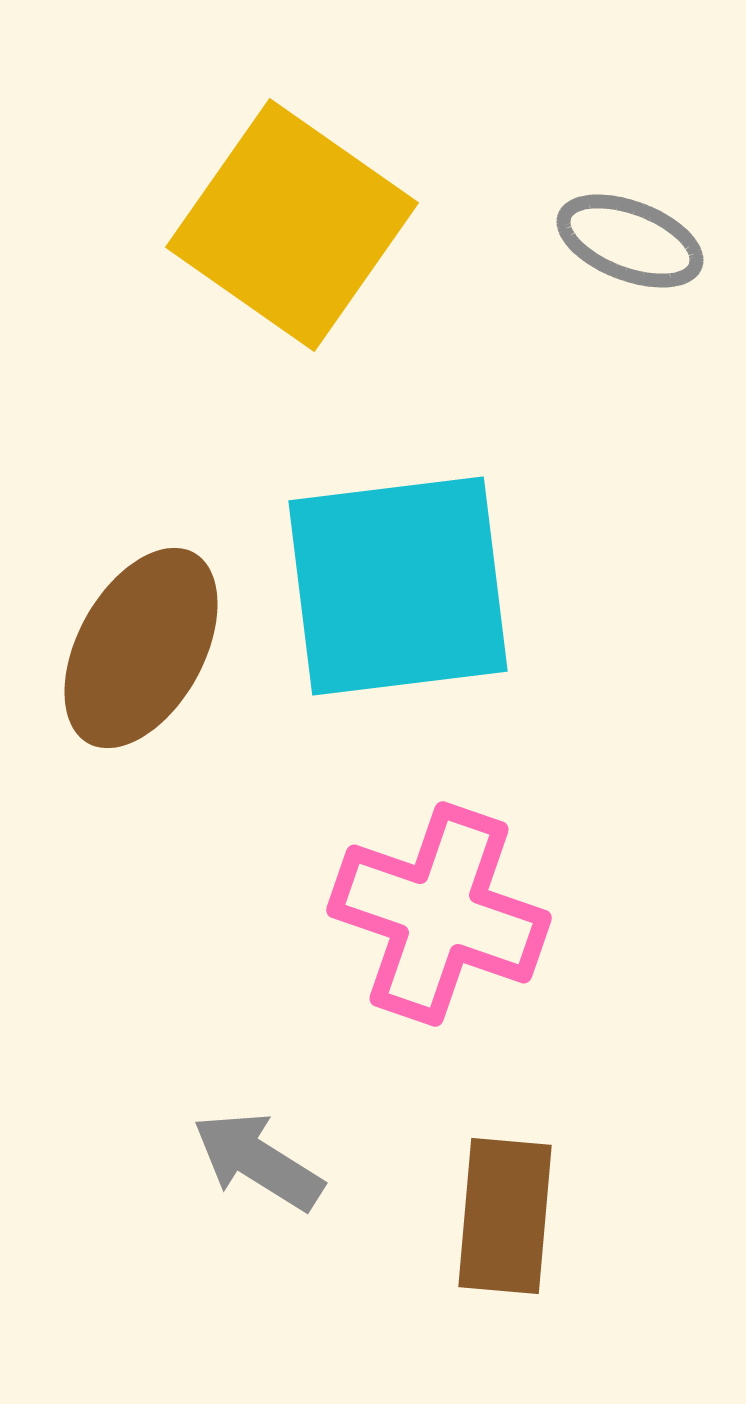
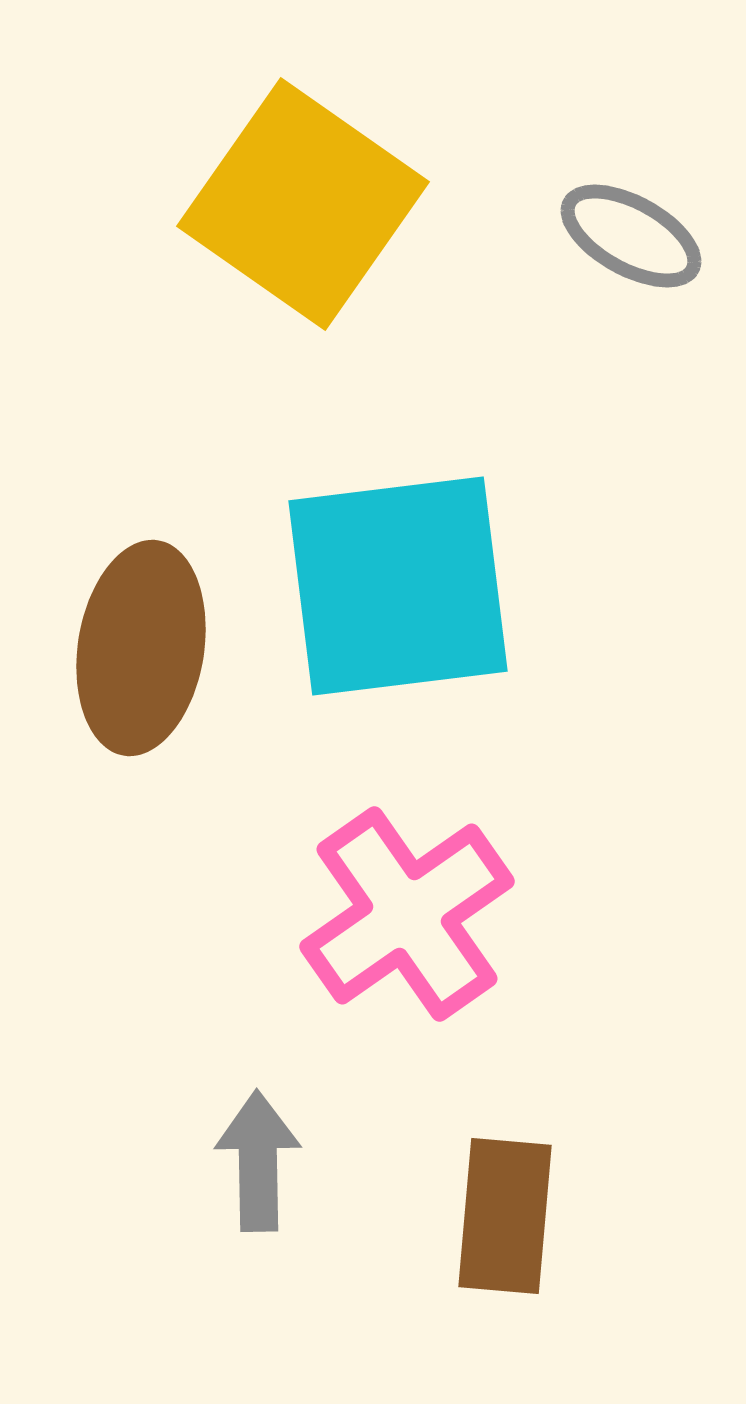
yellow square: moved 11 px right, 21 px up
gray ellipse: moved 1 px right, 5 px up; rotated 8 degrees clockwise
brown ellipse: rotated 20 degrees counterclockwise
pink cross: moved 32 px left; rotated 36 degrees clockwise
gray arrow: rotated 57 degrees clockwise
